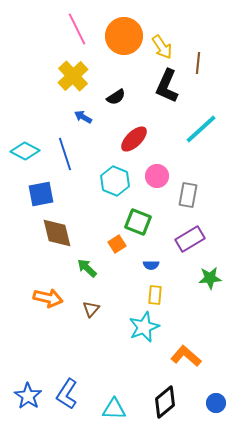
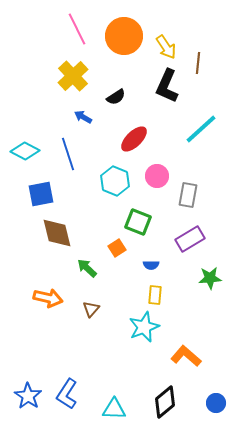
yellow arrow: moved 4 px right
blue line: moved 3 px right
orange square: moved 4 px down
